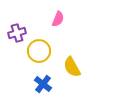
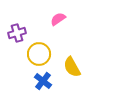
pink semicircle: rotated 147 degrees counterclockwise
yellow circle: moved 3 px down
blue cross: moved 3 px up
